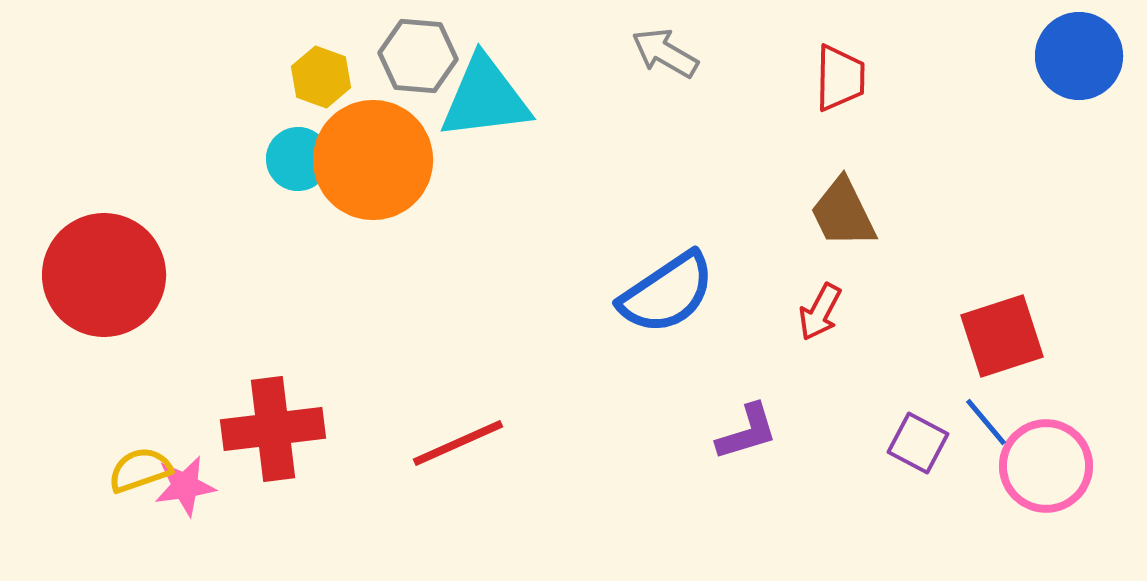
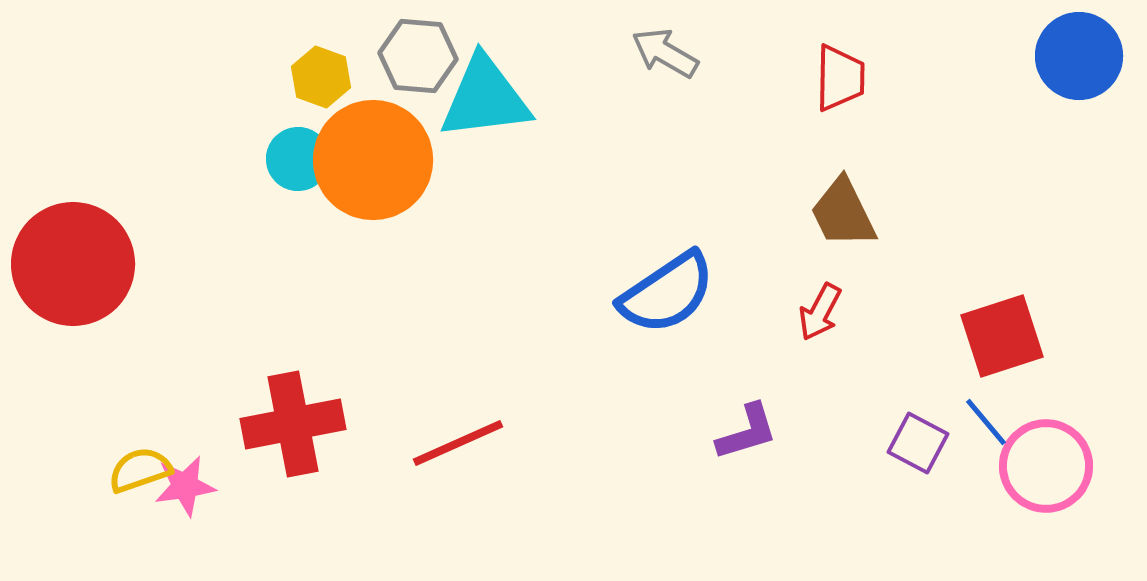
red circle: moved 31 px left, 11 px up
red cross: moved 20 px right, 5 px up; rotated 4 degrees counterclockwise
